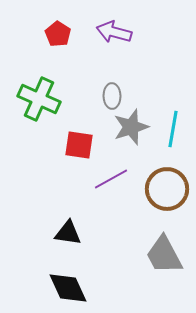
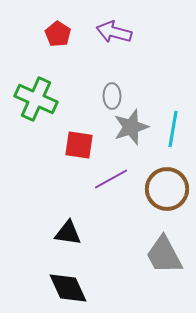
green cross: moved 3 px left
